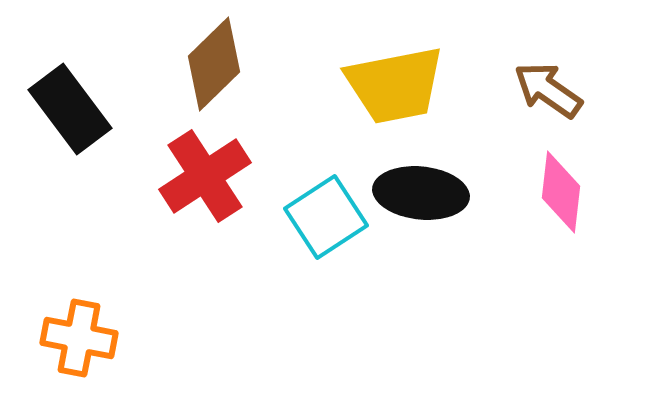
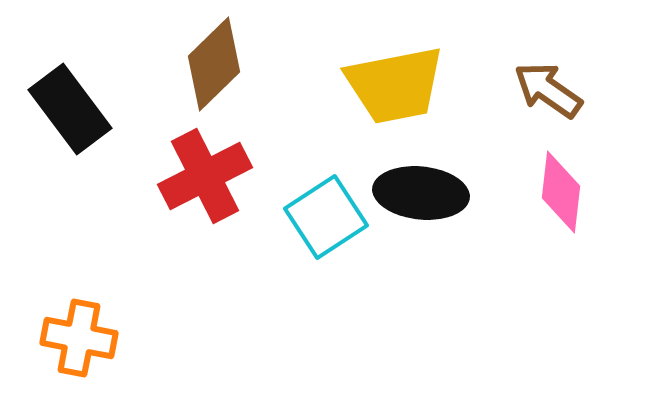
red cross: rotated 6 degrees clockwise
